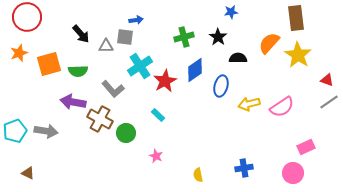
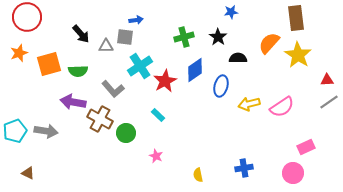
red triangle: rotated 24 degrees counterclockwise
